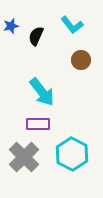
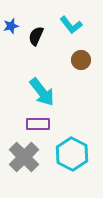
cyan L-shape: moved 1 px left
